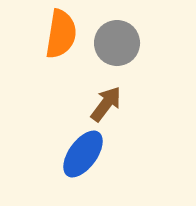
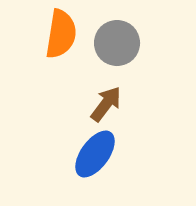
blue ellipse: moved 12 px right
